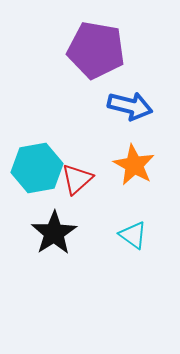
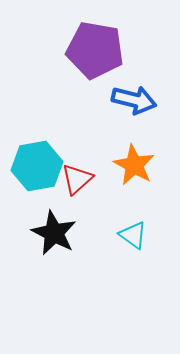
purple pentagon: moved 1 px left
blue arrow: moved 4 px right, 6 px up
cyan hexagon: moved 2 px up
black star: rotated 12 degrees counterclockwise
